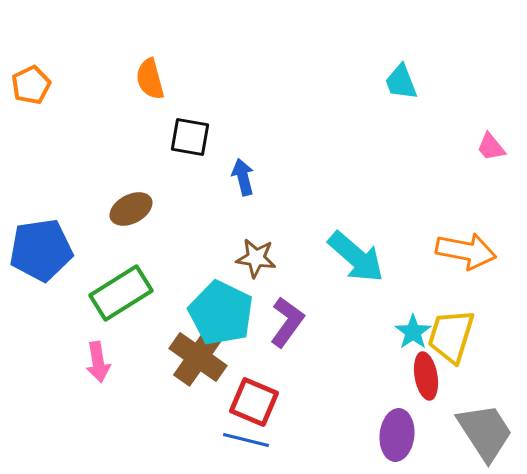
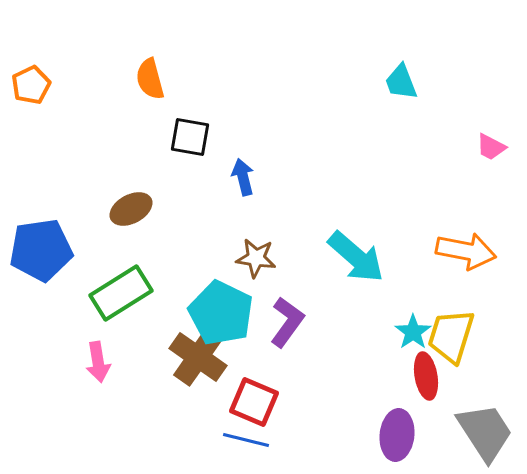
pink trapezoid: rotated 24 degrees counterclockwise
